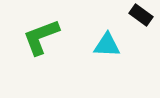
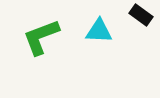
cyan triangle: moved 8 px left, 14 px up
